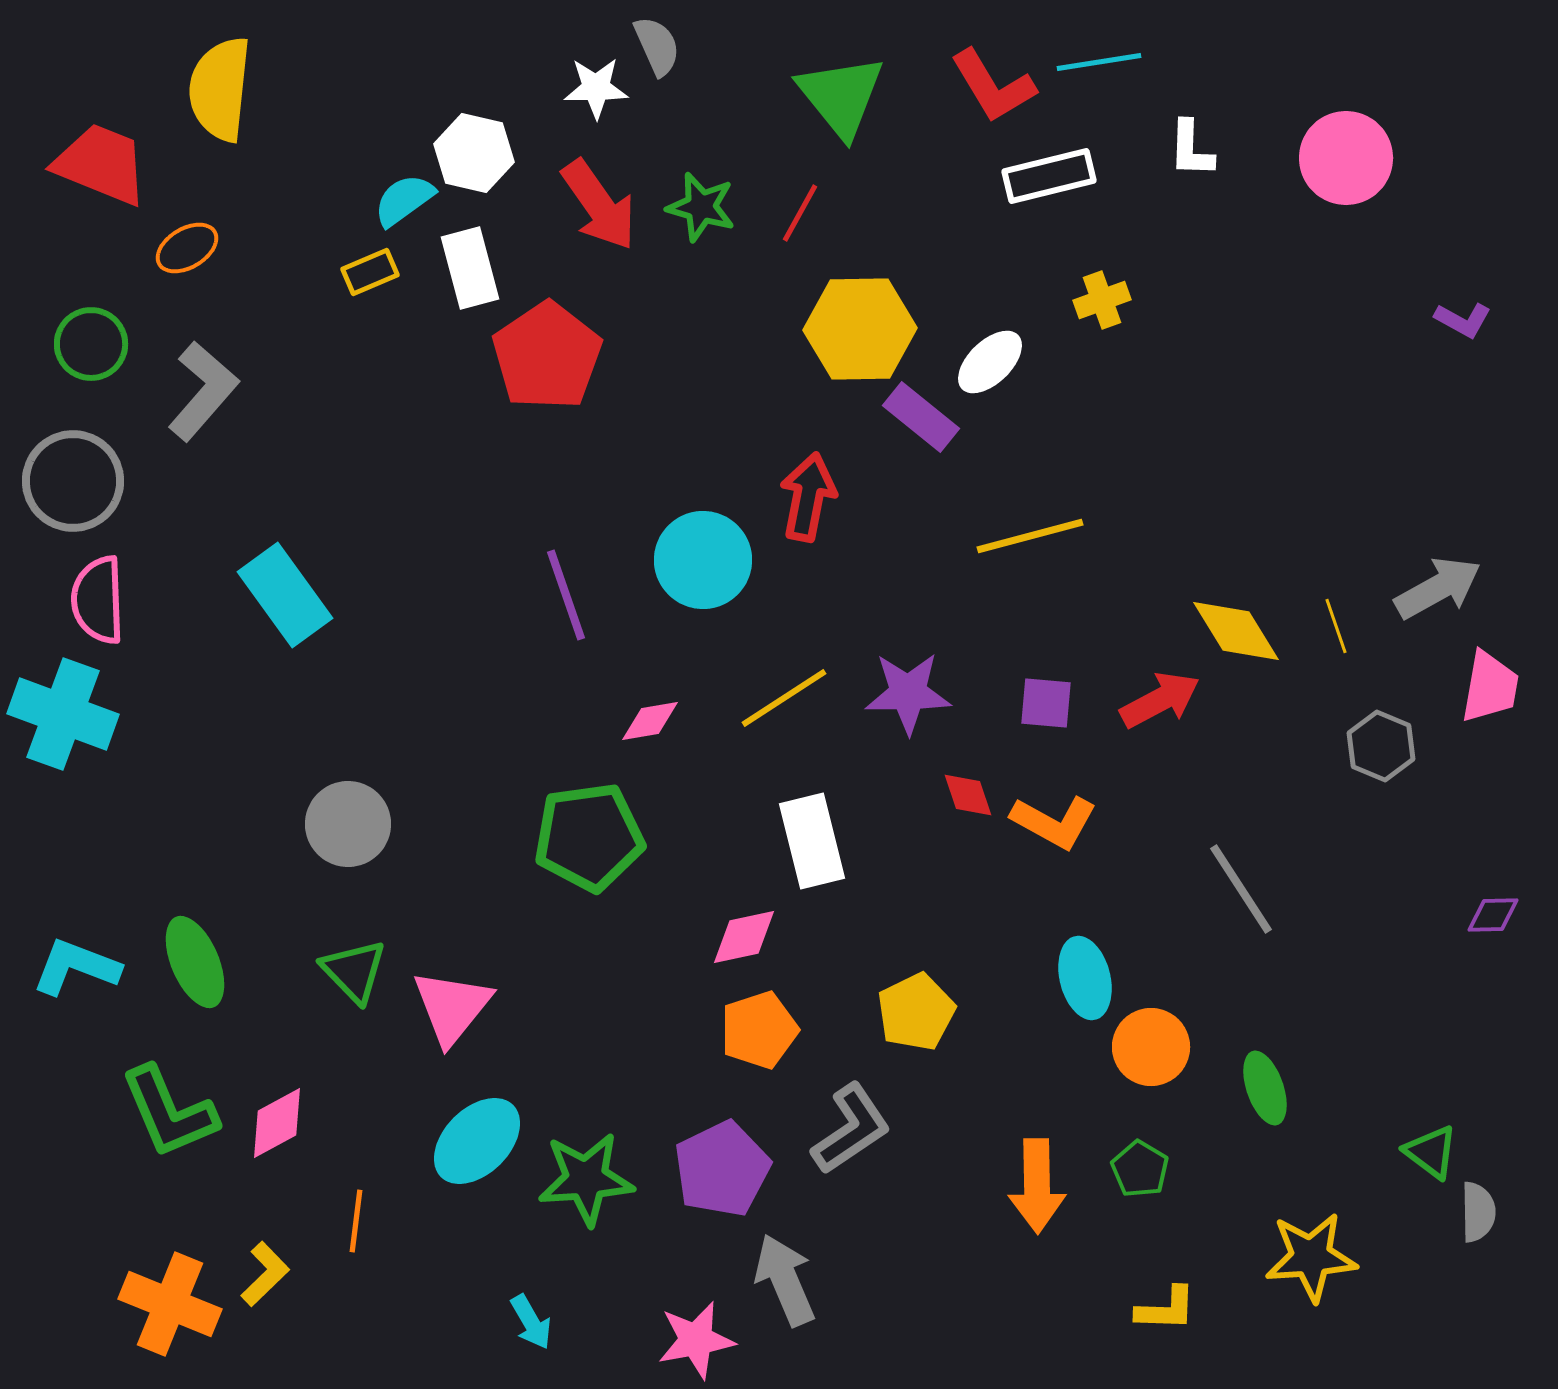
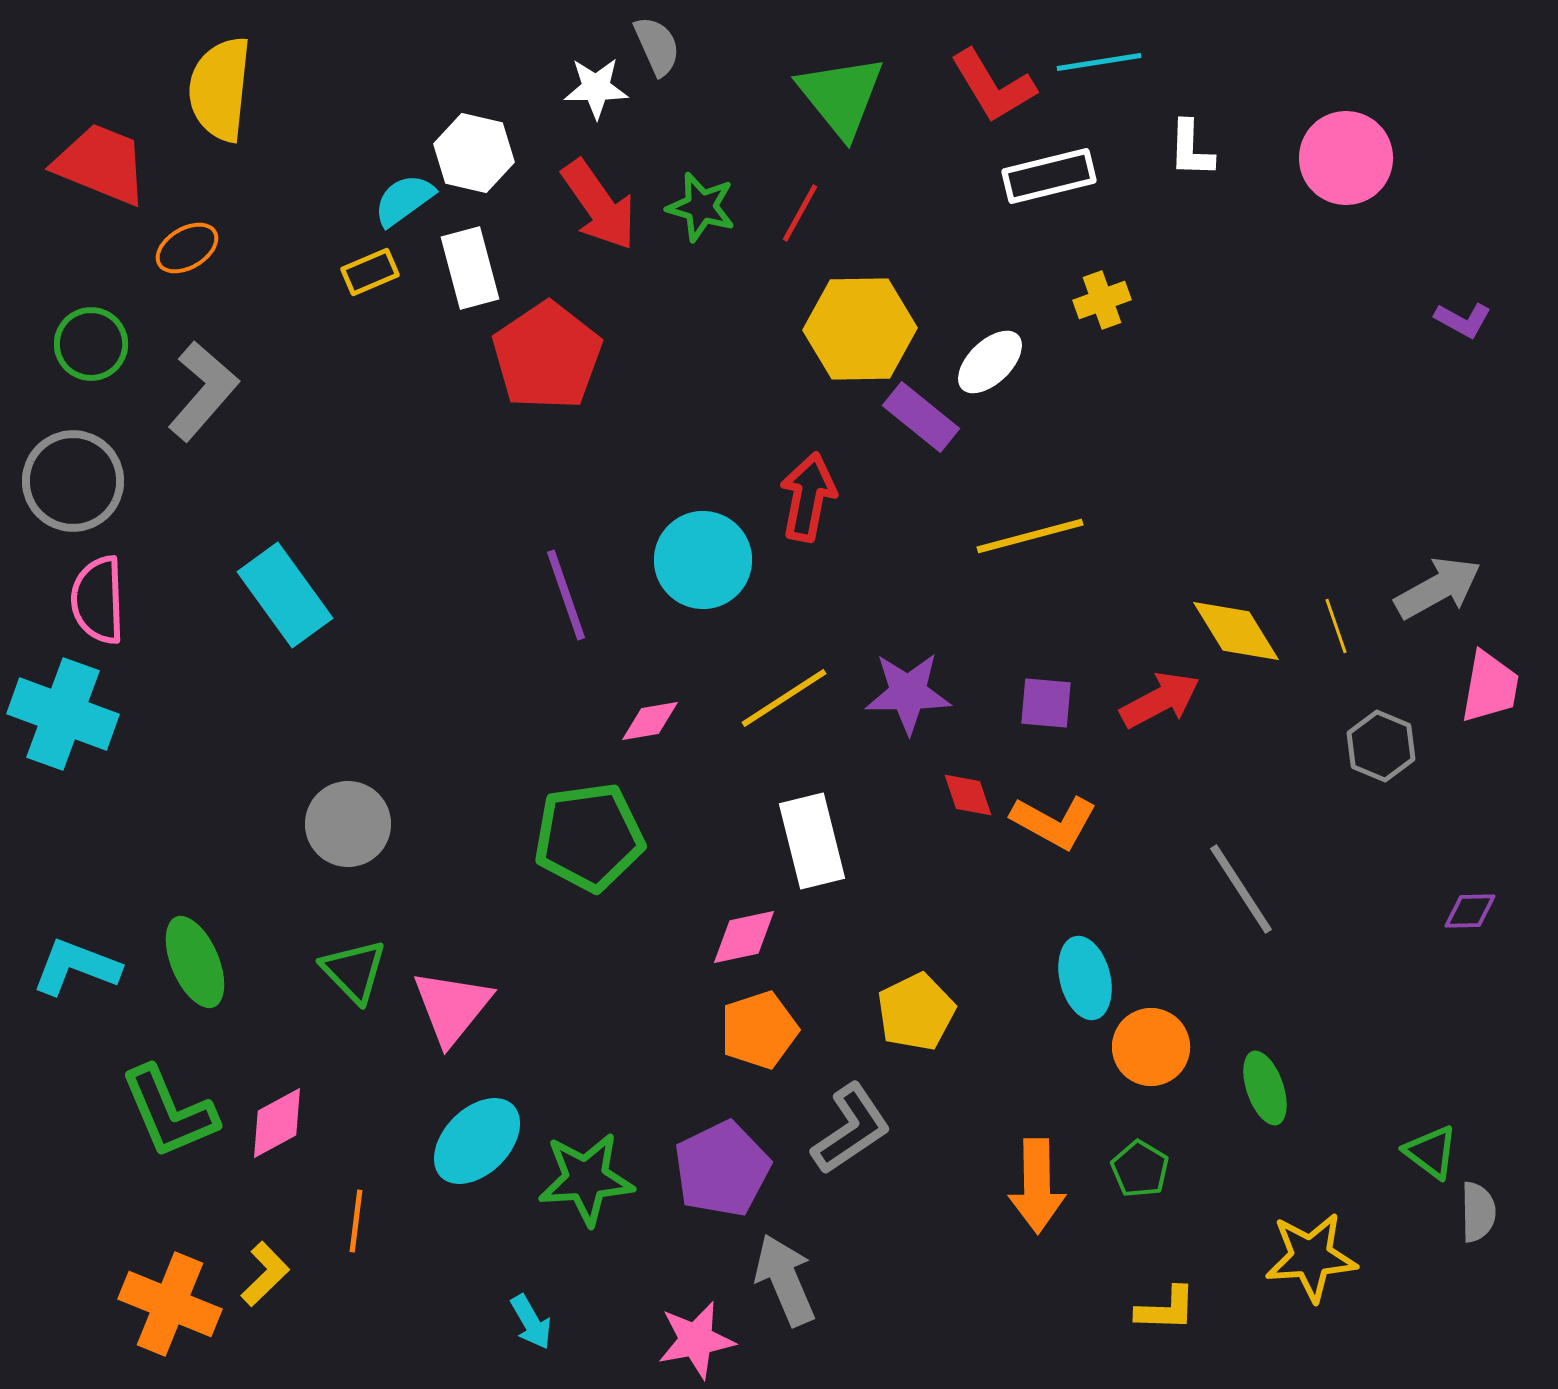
purple diamond at (1493, 915): moved 23 px left, 4 px up
